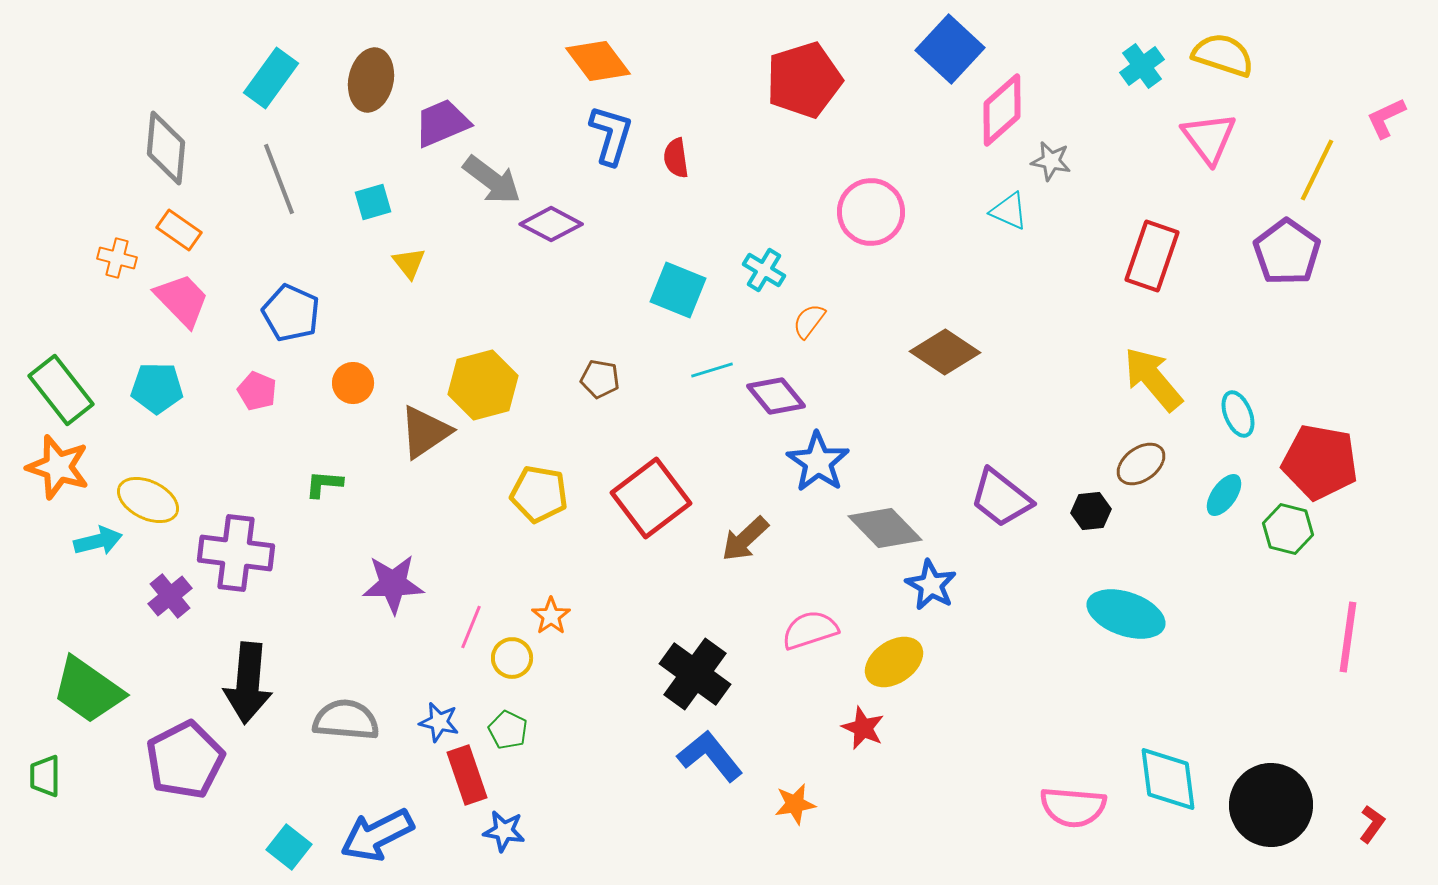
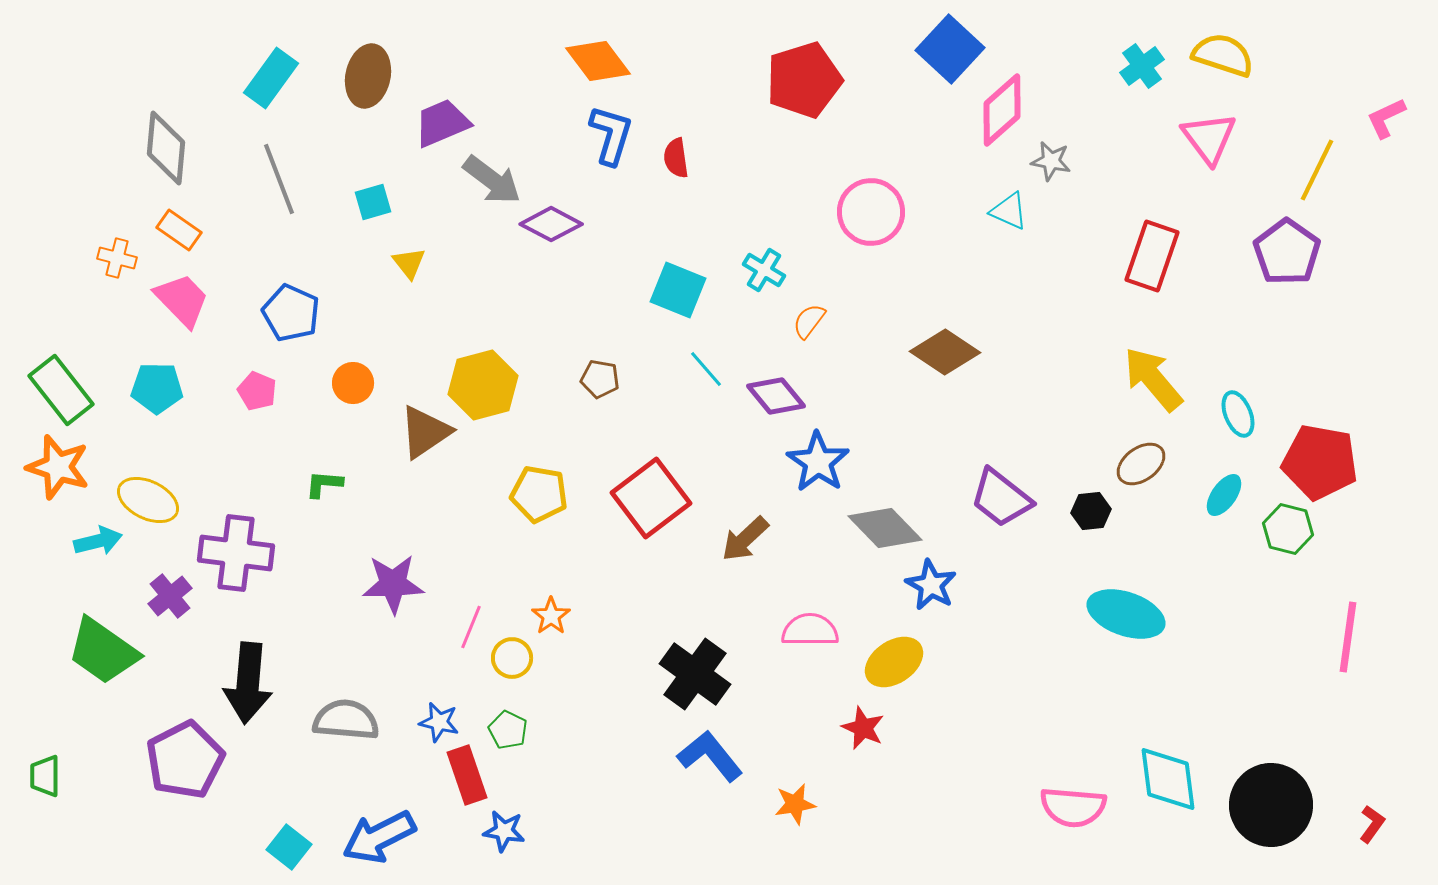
brown ellipse at (371, 80): moved 3 px left, 4 px up
cyan line at (712, 370): moved 6 px left, 1 px up; rotated 66 degrees clockwise
pink semicircle at (810, 630): rotated 18 degrees clockwise
green trapezoid at (88, 690): moved 15 px right, 39 px up
blue arrow at (377, 835): moved 2 px right, 2 px down
